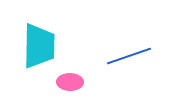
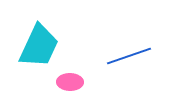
cyan trapezoid: rotated 24 degrees clockwise
